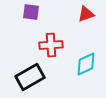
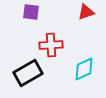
red triangle: moved 2 px up
cyan diamond: moved 2 px left, 5 px down
black rectangle: moved 2 px left, 4 px up
